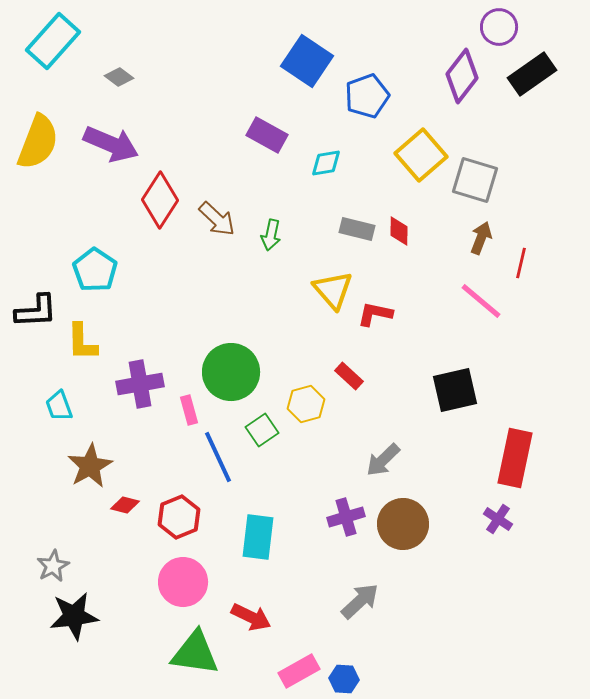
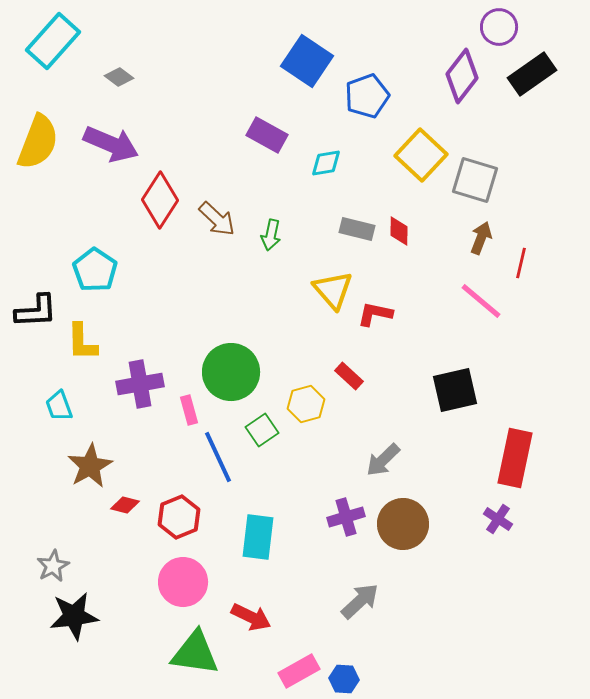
yellow square at (421, 155): rotated 6 degrees counterclockwise
